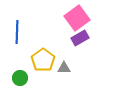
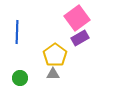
yellow pentagon: moved 12 px right, 5 px up
gray triangle: moved 11 px left, 6 px down
